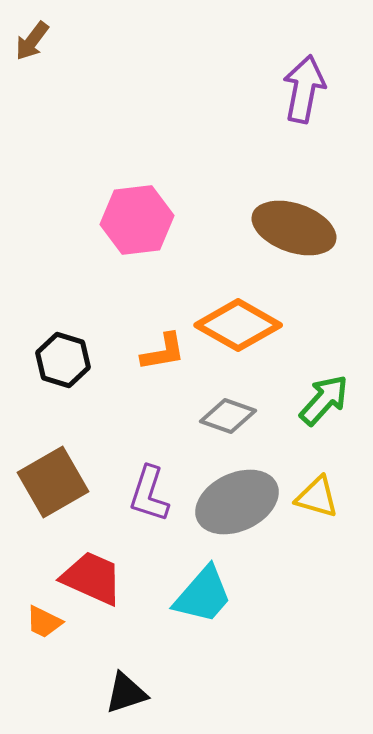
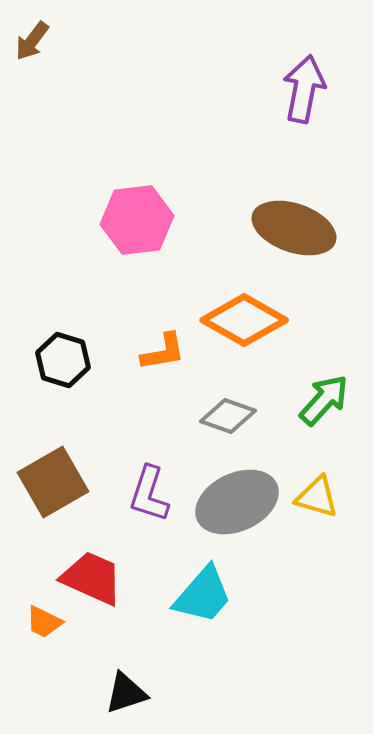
orange diamond: moved 6 px right, 5 px up
